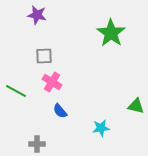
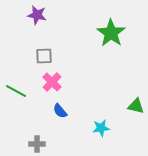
pink cross: rotated 12 degrees clockwise
